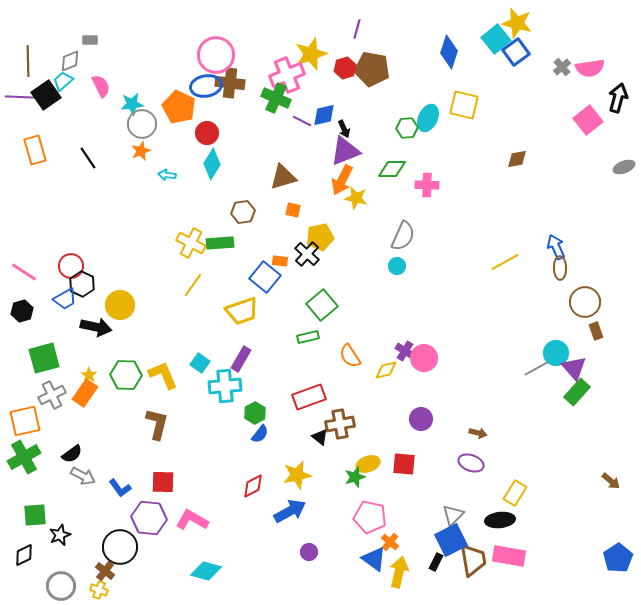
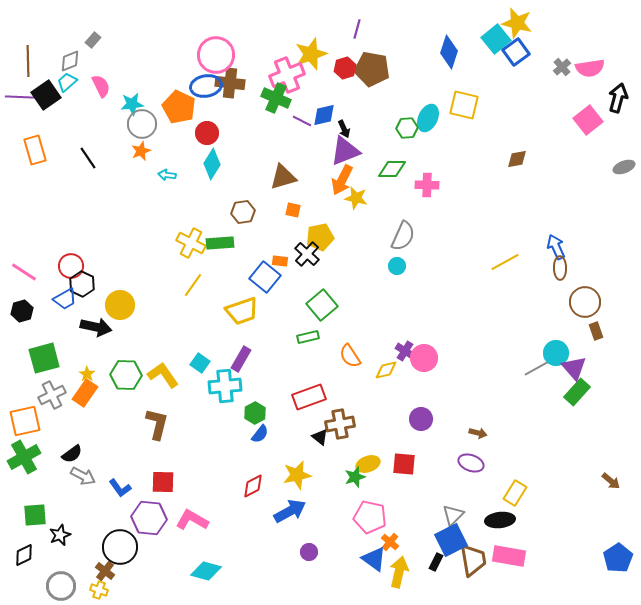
gray rectangle at (90, 40): moved 3 px right; rotated 49 degrees counterclockwise
cyan trapezoid at (63, 81): moved 4 px right, 1 px down
yellow star at (89, 375): moved 2 px left, 1 px up
yellow L-shape at (163, 375): rotated 12 degrees counterclockwise
